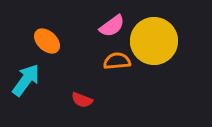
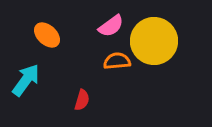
pink semicircle: moved 1 px left
orange ellipse: moved 6 px up
red semicircle: rotated 95 degrees counterclockwise
